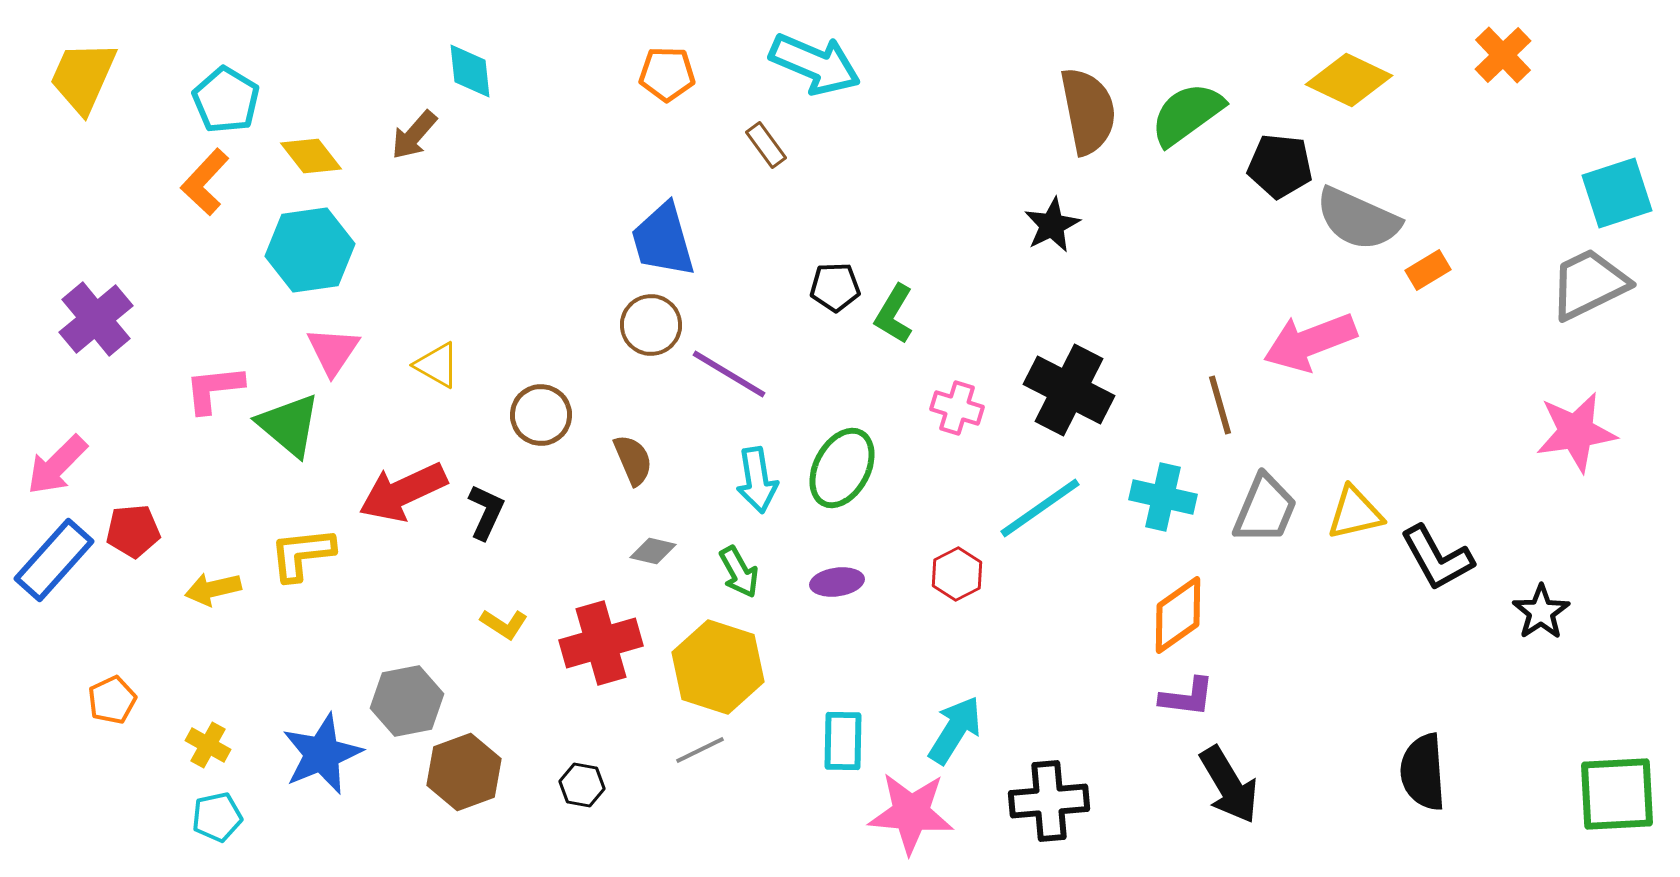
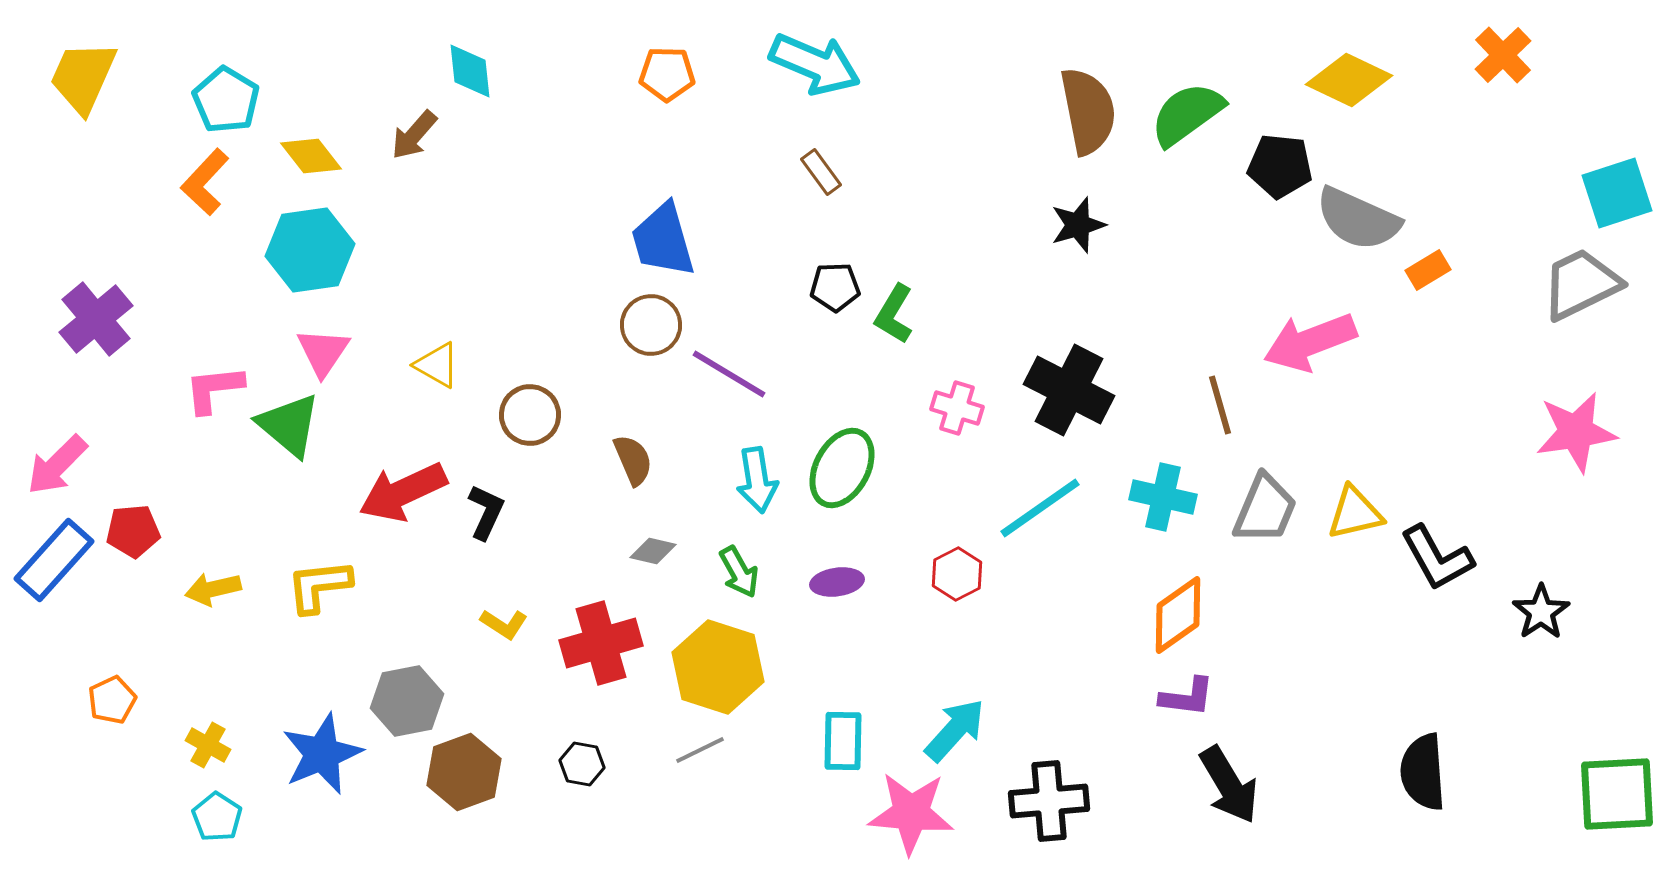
brown rectangle at (766, 145): moved 55 px right, 27 px down
black star at (1052, 225): moved 26 px right; rotated 10 degrees clockwise
gray trapezoid at (1589, 284): moved 8 px left
pink triangle at (333, 351): moved 10 px left, 1 px down
brown circle at (541, 415): moved 11 px left
yellow L-shape at (302, 554): moved 17 px right, 32 px down
cyan arrow at (955, 730): rotated 10 degrees clockwise
black hexagon at (582, 785): moved 21 px up
cyan pentagon at (217, 817): rotated 27 degrees counterclockwise
